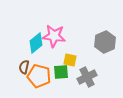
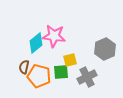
gray hexagon: moved 7 px down
yellow square: rotated 24 degrees counterclockwise
